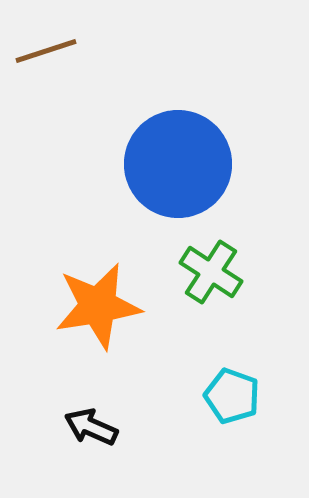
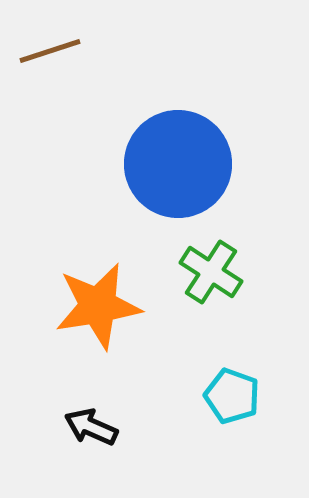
brown line: moved 4 px right
